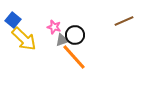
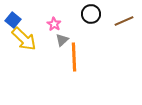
pink star: moved 3 px up; rotated 16 degrees clockwise
black circle: moved 16 px right, 21 px up
gray triangle: rotated 24 degrees counterclockwise
orange line: rotated 40 degrees clockwise
